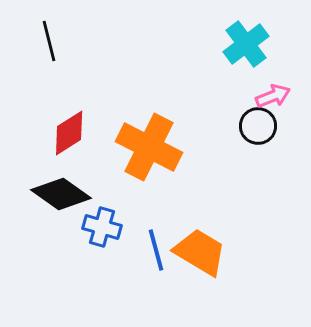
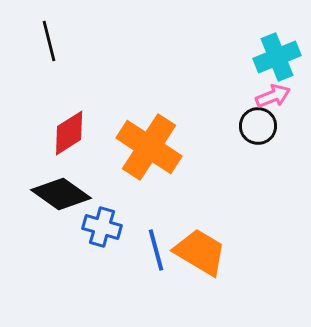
cyan cross: moved 31 px right, 13 px down; rotated 15 degrees clockwise
orange cross: rotated 6 degrees clockwise
